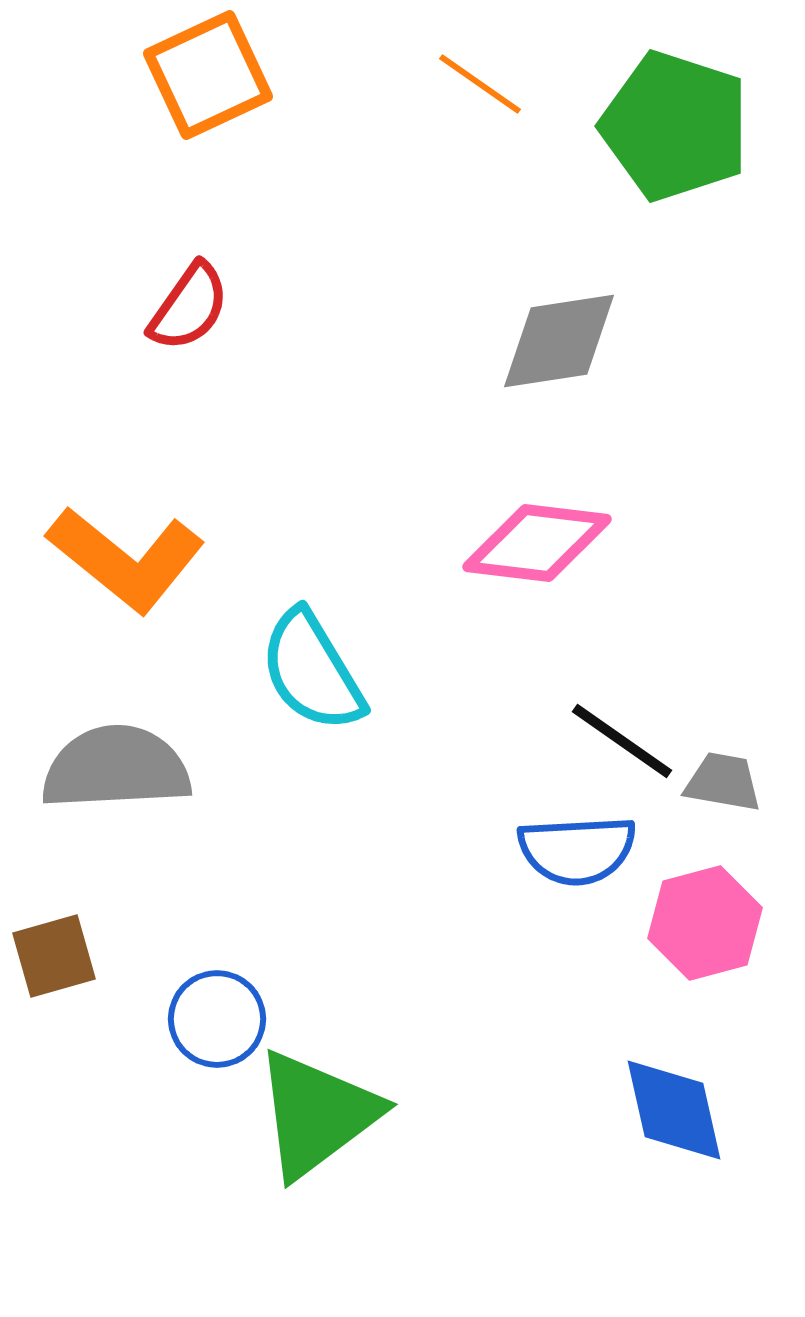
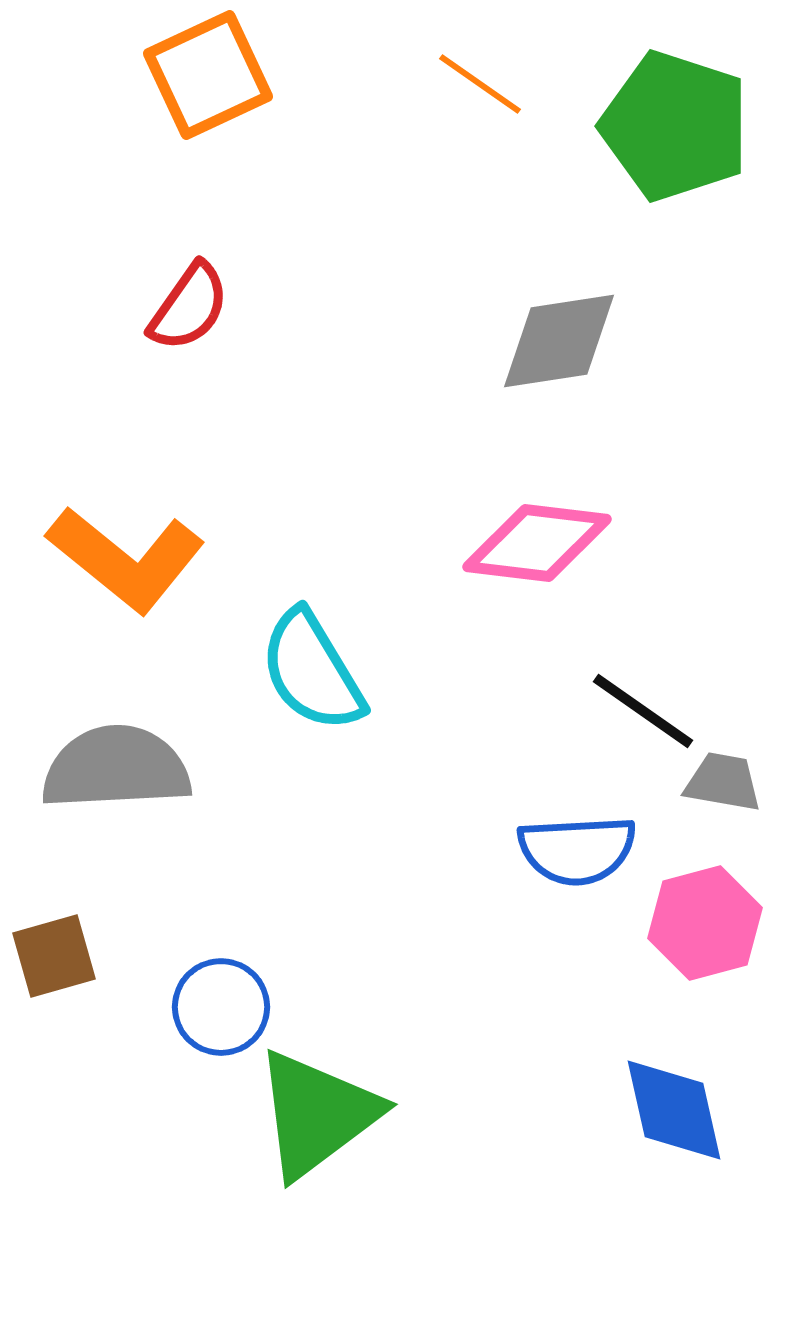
black line: moved 21 px right, 30 px up
blue circle: moved 4 px right, 12 px up
